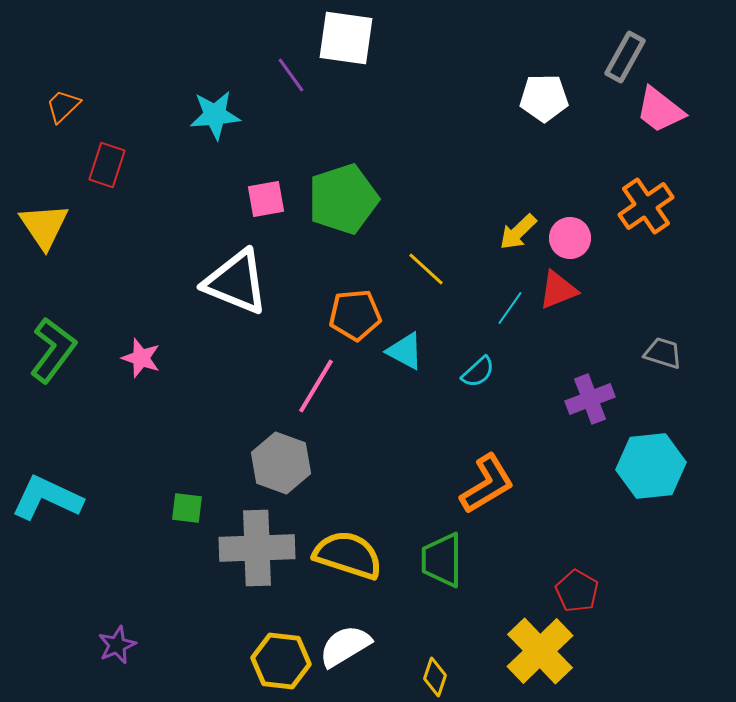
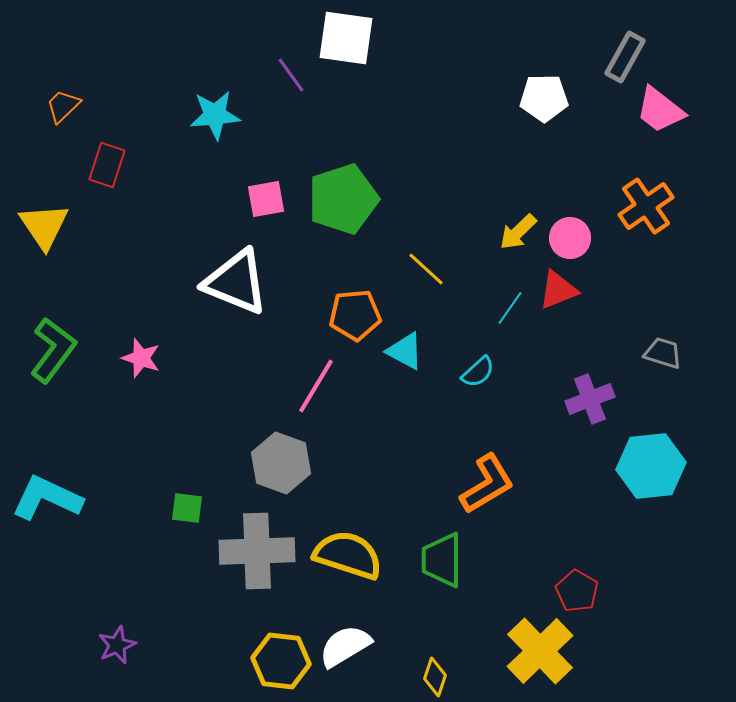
gray cross: moved 3 px down
